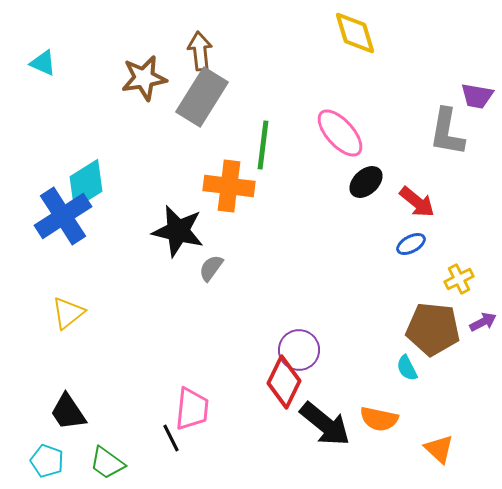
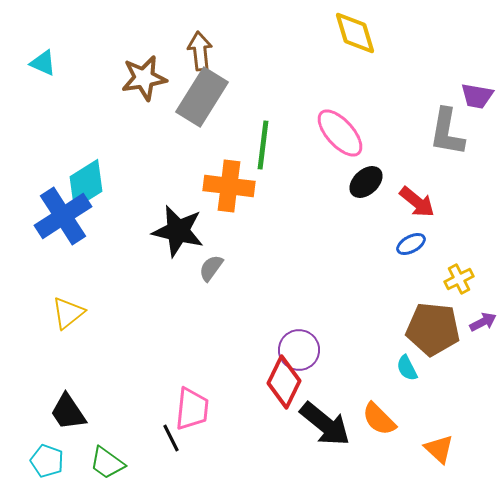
orange semicircle: rotated 33 degrees clockwise
